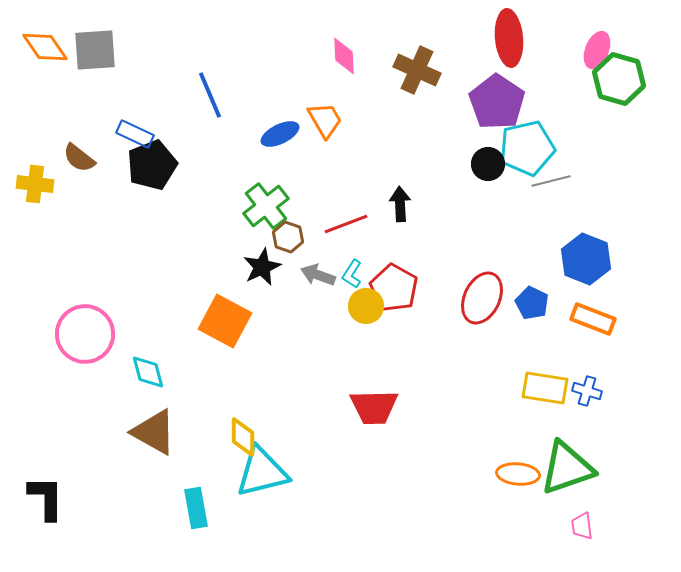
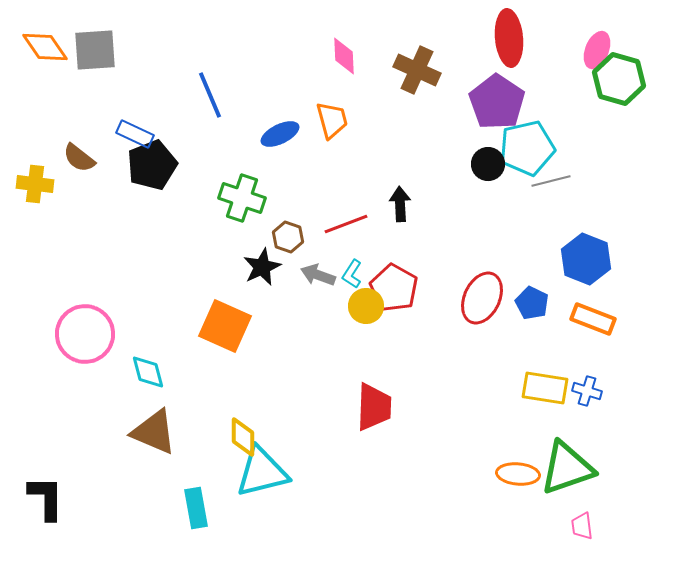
orange trapezoid at (325, 120): moved 7 px right; rotated 15 degrees clockwise
green cross at (266, 206): moved 24 px left, 8 px up; rotated 33 degrees counterclockwise
orange square at (225, 321): moved 5 px down; rotated 4 degrees counterclockwise
red trapezoid at (374, 407): rotated 87 degrees counterclockwise
brown triangle at (154, 432): rotated 6 degrees counterclockwise
